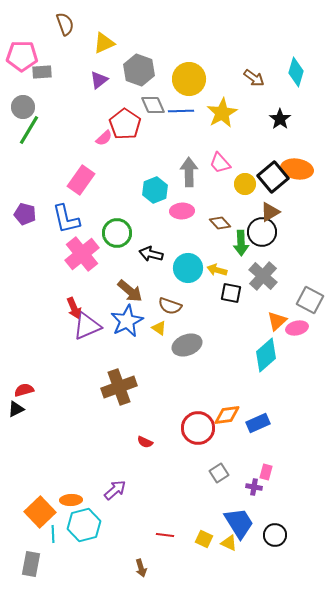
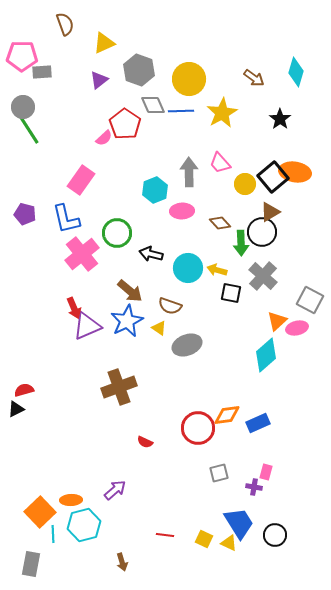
green line at (29, 130): rotated 64 degrees counterclockwise
orange ellipse at (297, 169): moved 2 px left, 3 px down
gray square at (219, 473): rotated 18 degrees clockwise
brown arrow at (141, 568): moved 19 px left, 6 px up
